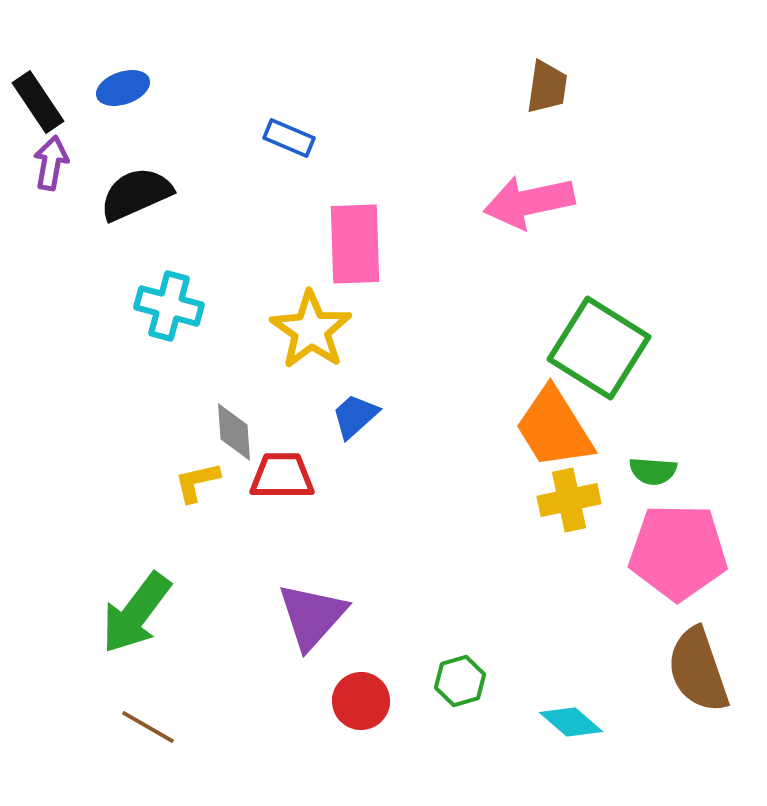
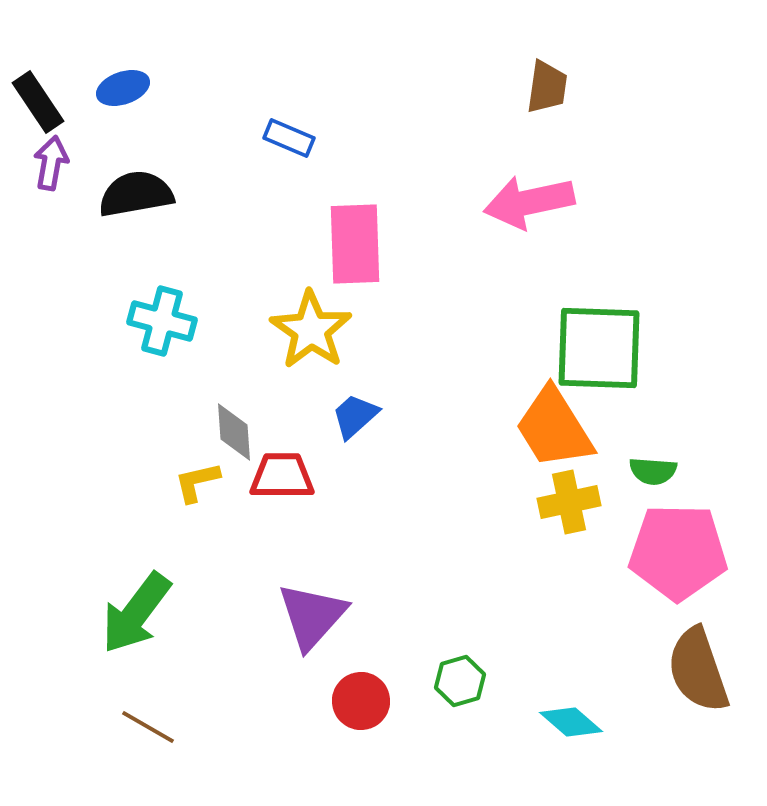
black semicircle: rotated 14 degrees clockwise
cyan cross: moved 7 px left, 15 px down
green square: rotated 30 degrees counterclockwise
yellow cross: moved 2 px down
